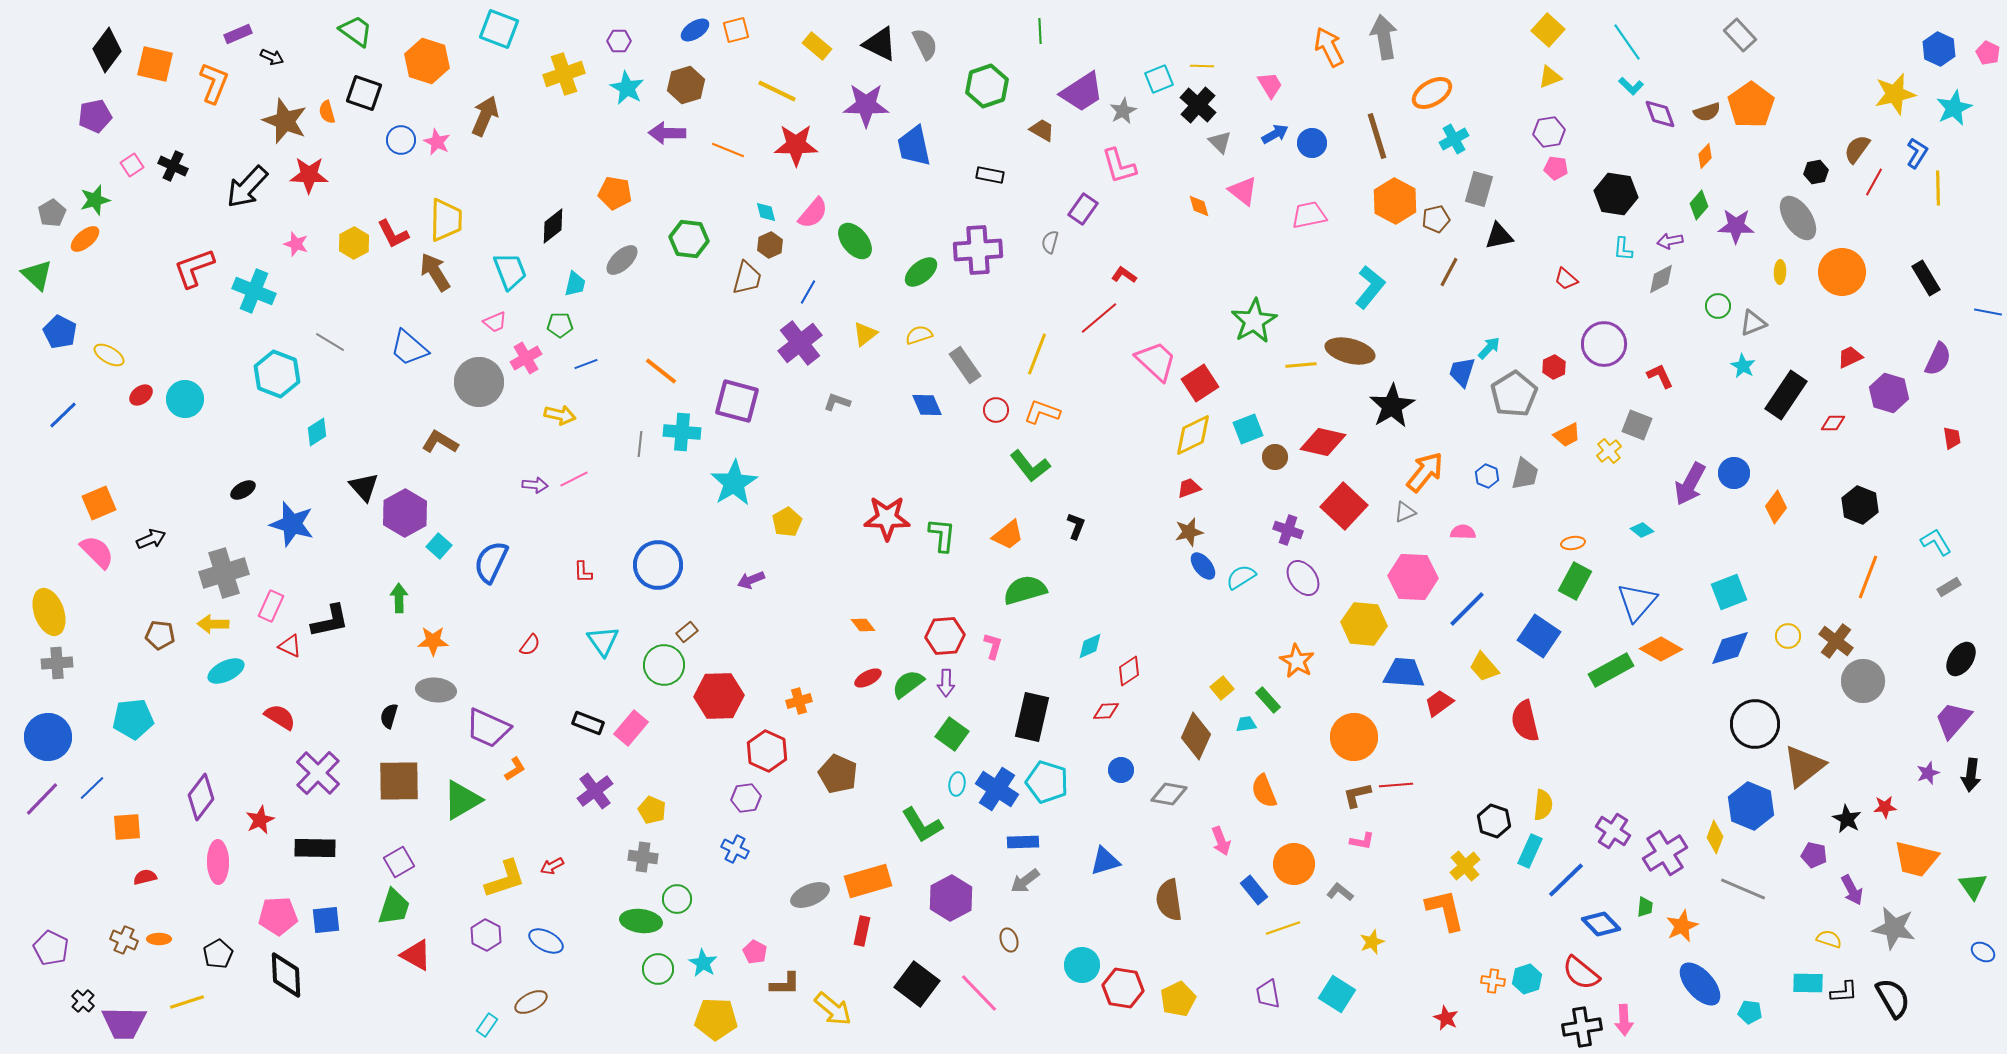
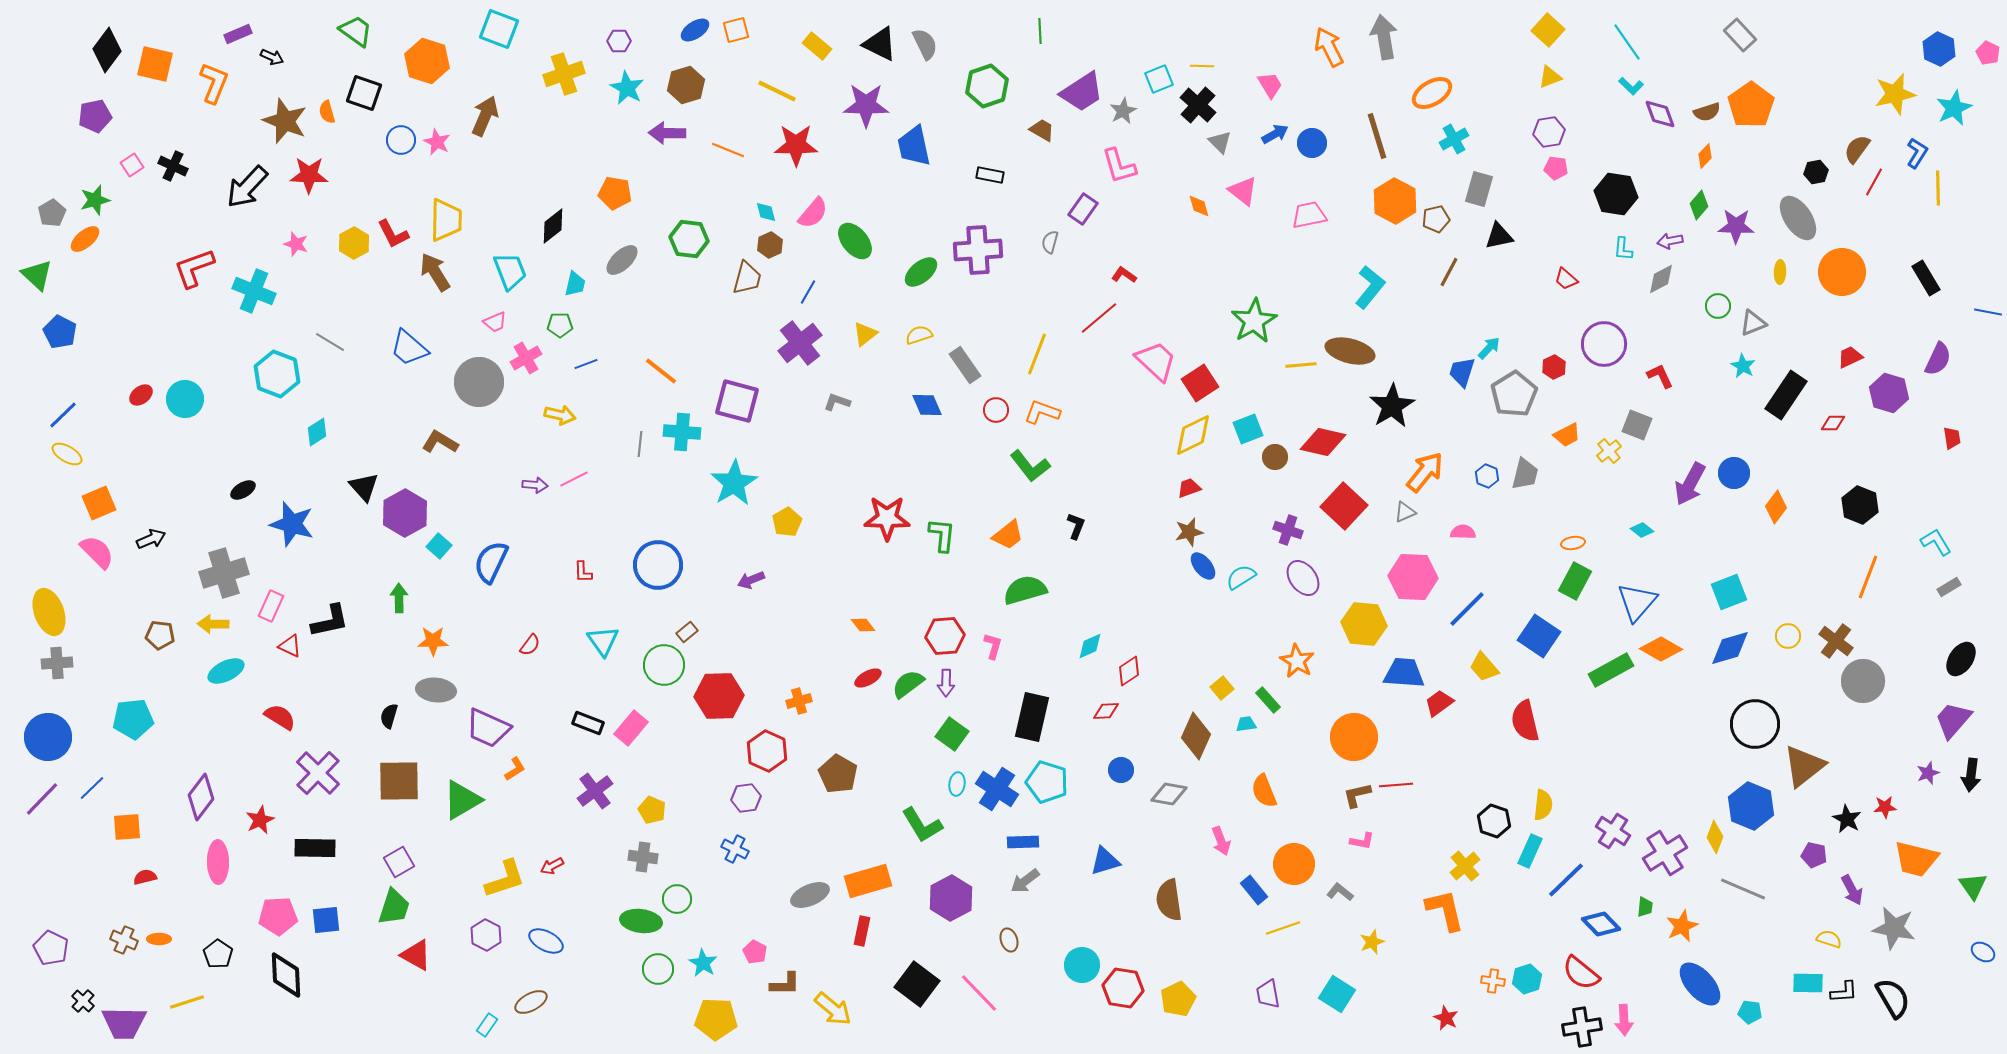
yellow ellipse at (109, 355): moved 42 px left, 99 px down
brown pentagon at (838, 774): rotated 6 degrees clockwise
black pentagon at (218, 954): rotated 8 degrees counterclockwise
